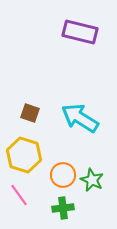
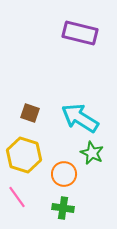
purple rectangle: moved 1 px down
orange circle: moved 1 px right, 1 px up
green star: moved 27 px up
pink line: moved 2 px left, 2 px down
green cross: rotated 15 degrees clockwise
